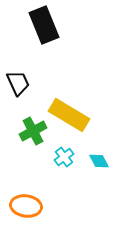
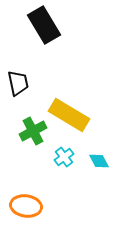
black rectangle: rotated 9 degrees counterclockwise
black trapezoid: rotated 12 degrees clockwise
